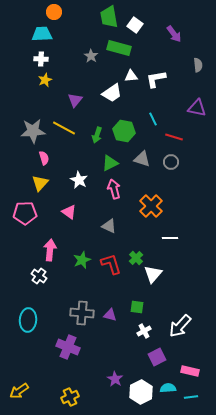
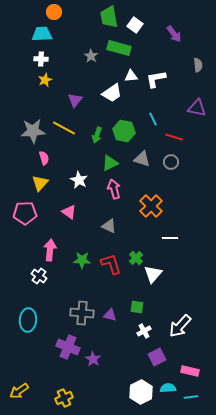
green star at (82, 260): rotated 24 degrees clockwise
purple star at (115, 379): moved 22 px left, 20 px up
yellow cross at (70, 397): moved 6 px left, 1 px down
